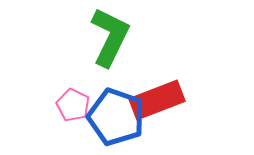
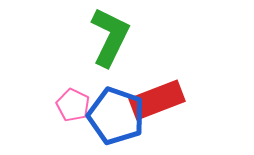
blue pentagon: moved 1 px up
